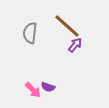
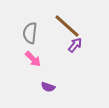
pink arrow: moved 31 px up
